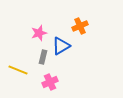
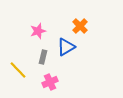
orange cross: rotated 21 degrees counterclockwise
pink star: moved 1 px left, 2 px up
blue triangle: moved 5 px right, 1 px down
yellow line: rotated 24 degrees clockwise
